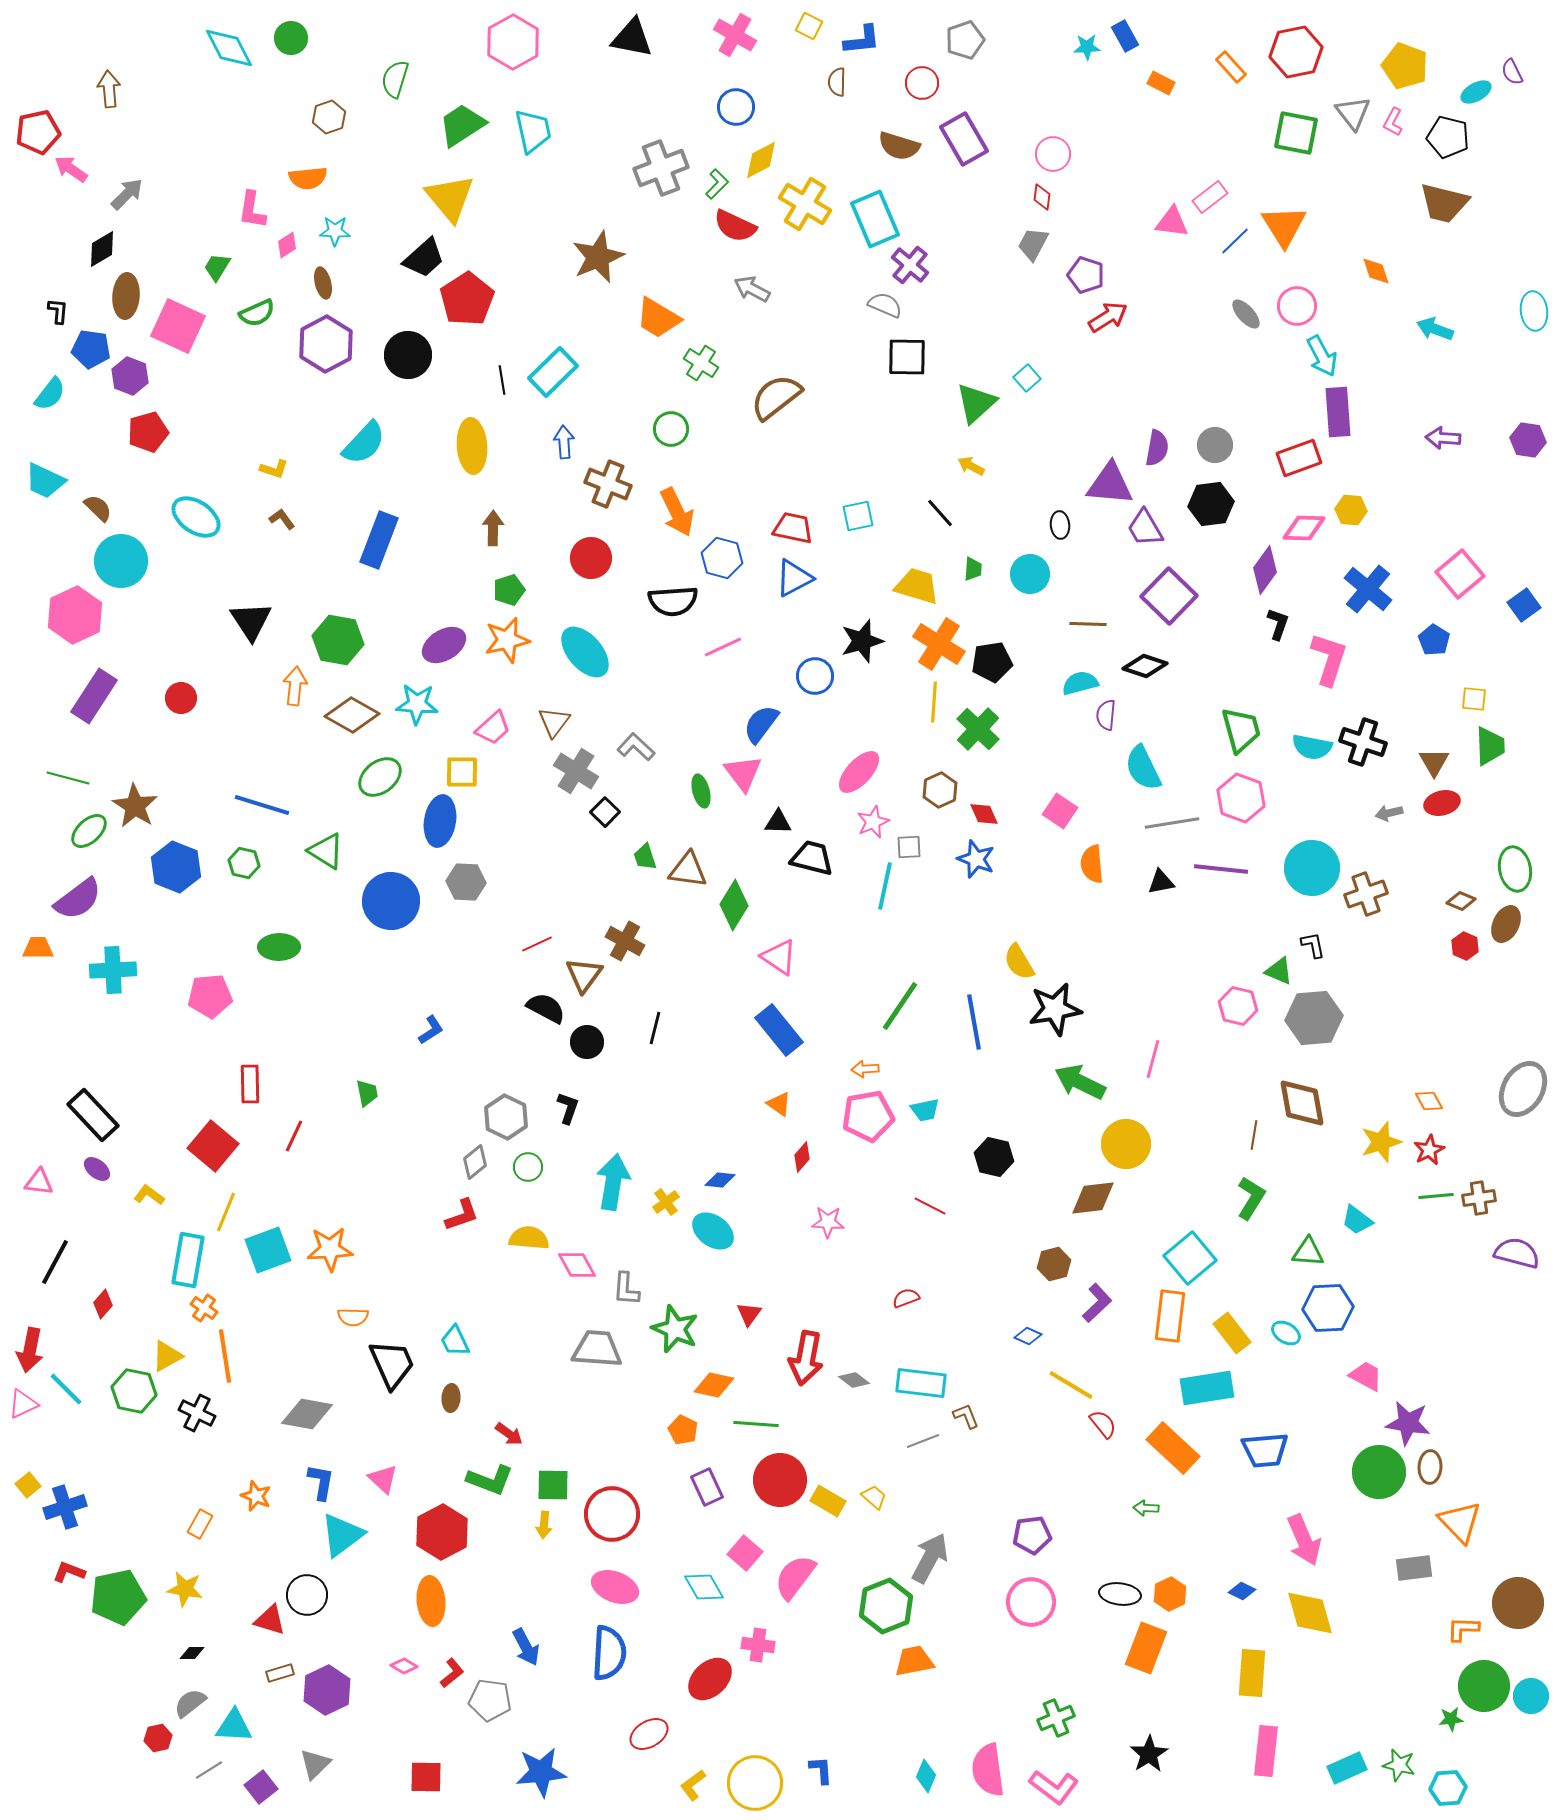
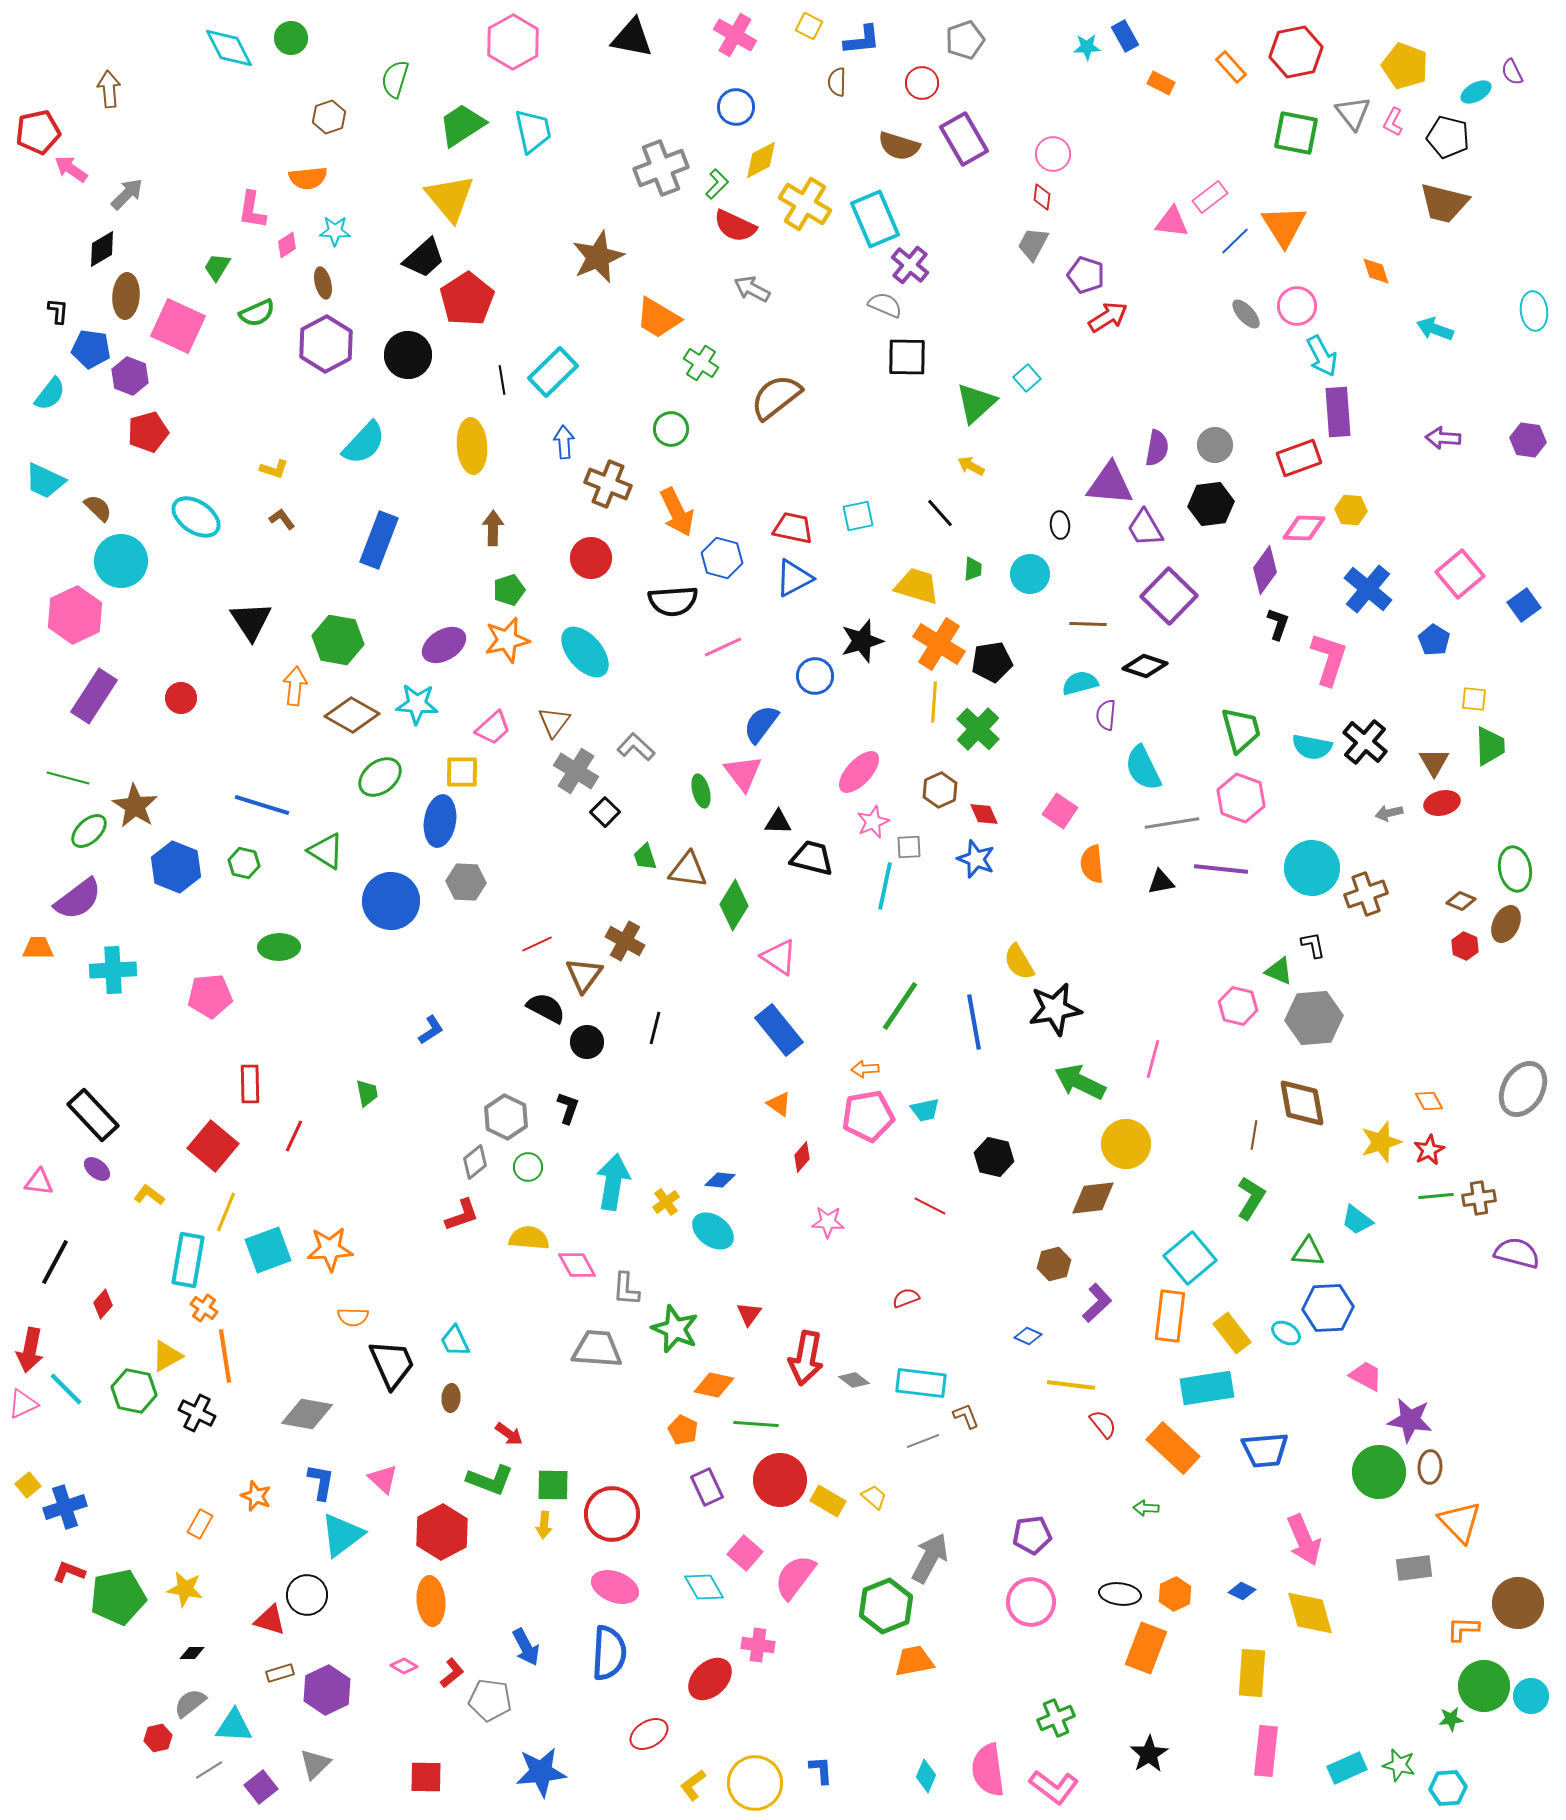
black cross at (1363, 742): moved 2 px right; rotated 21 degrees clockwise
yellow line at (1071, 1385): rotated 24 degrees counterclockwise
purple star at (1408, 1423): moved 2 px right, 3 px up
orange hexagon at (1170, 1594): moved 5 px right
